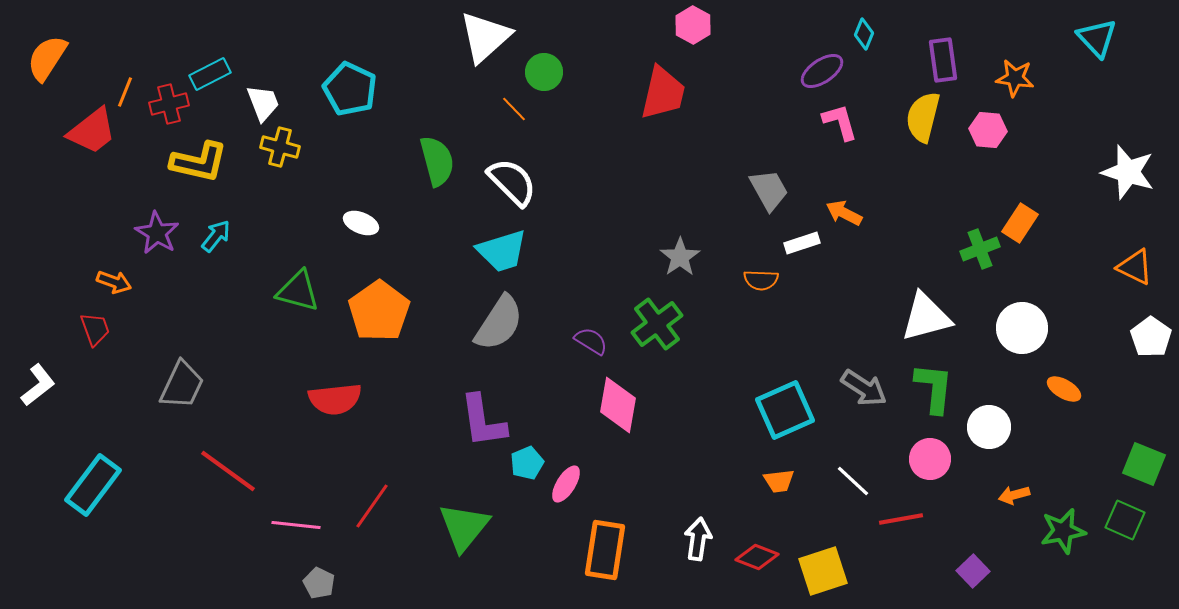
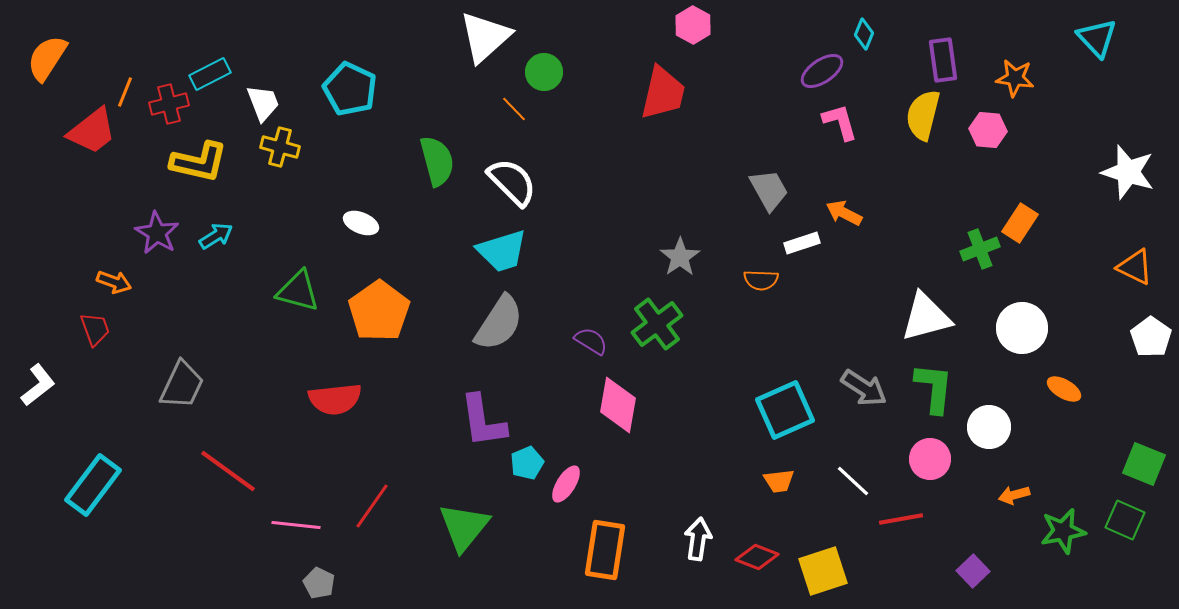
yellow semicircle at (923, 117): moved 2 px up
cyan arrow at (216, 236): rotated 20 degrees clockwise
